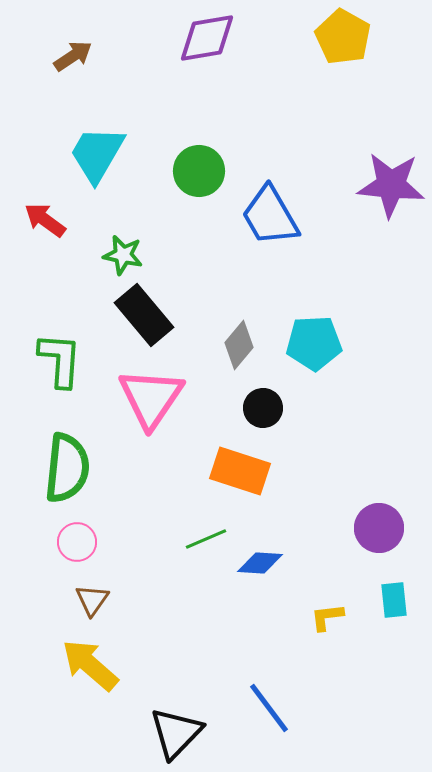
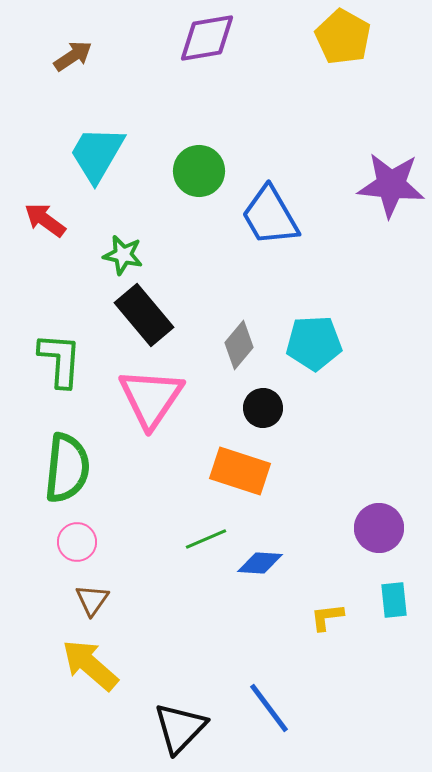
black triangle: moved 4 px right, 5 px up
